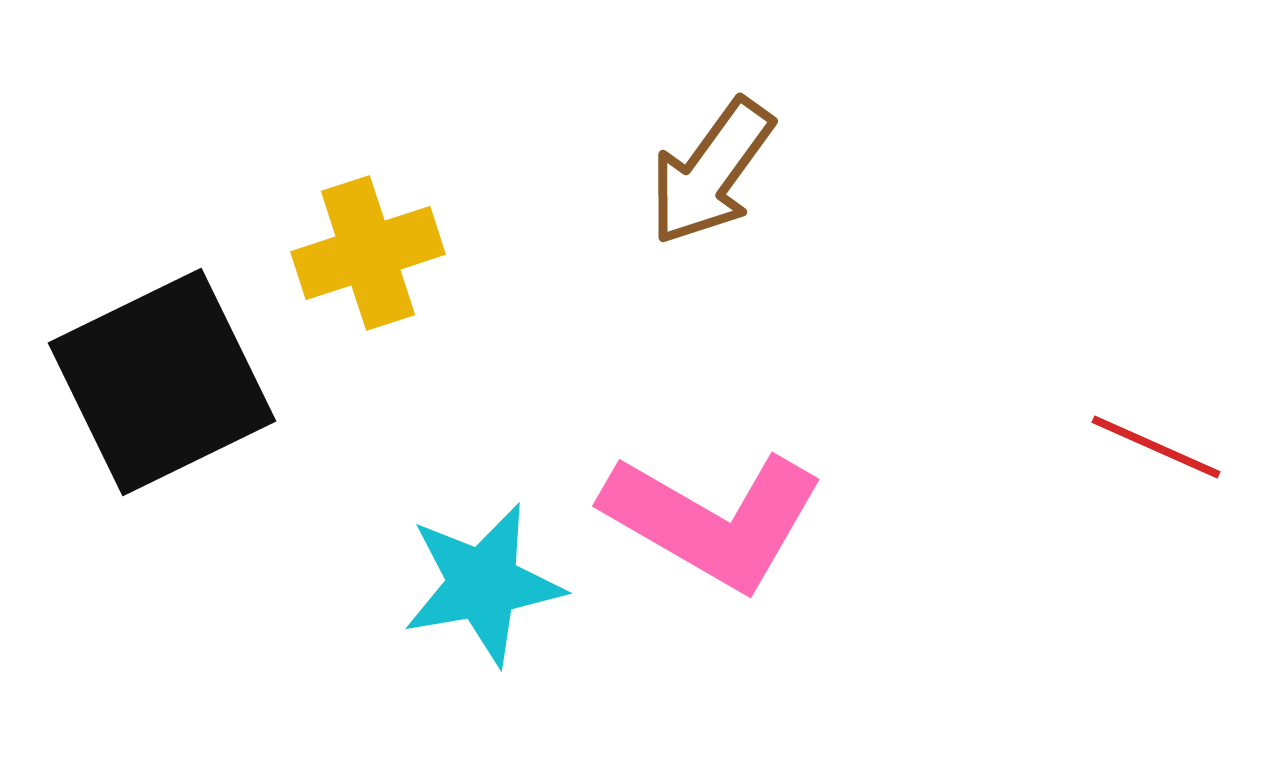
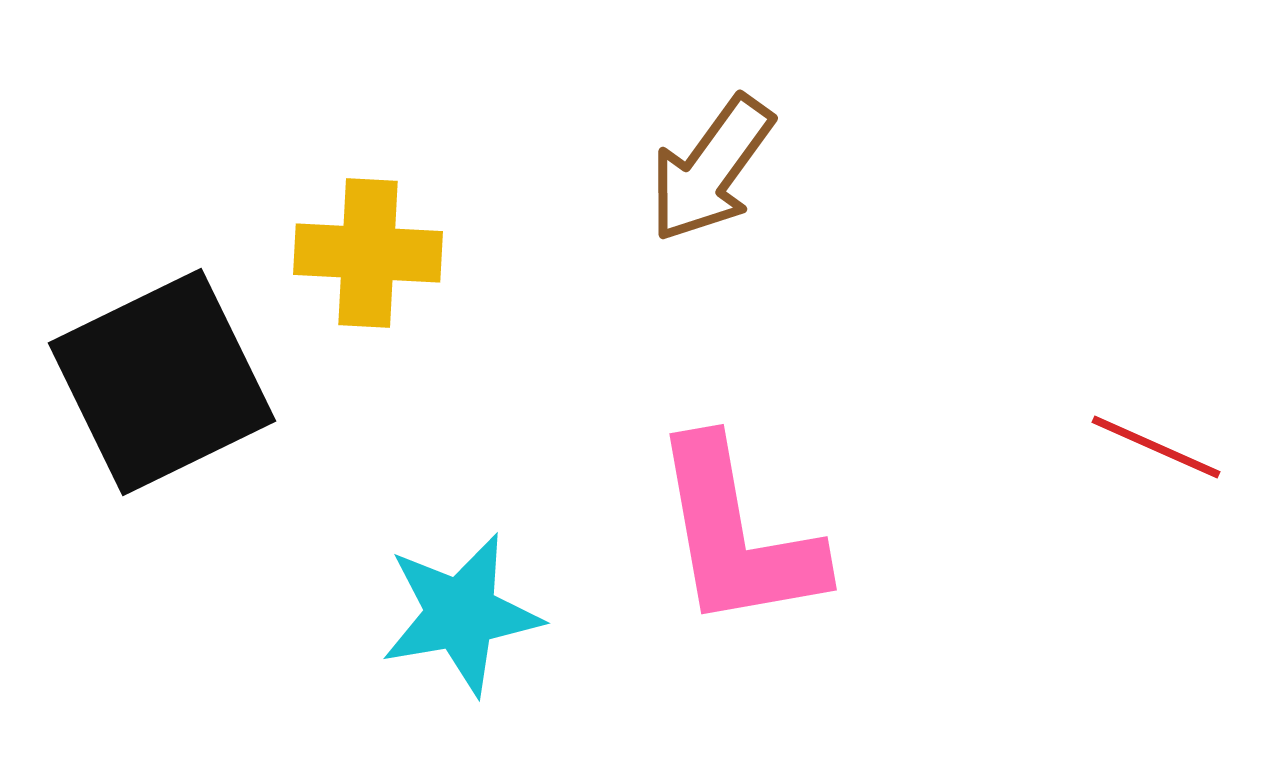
brown arrow: moved 3 px up
yellow cross: rotated 21 degrees clockwise
pink L-shape: moved 24 px right, 15 px down; rotated 50 degrees clockwise
cyan star: moved 22 px left, 30 px down
